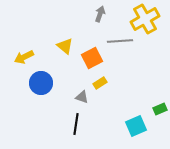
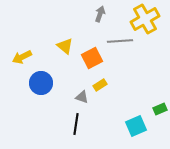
yellow arrow: moved 2 px left
yellow rectangle: moved 2 px down
